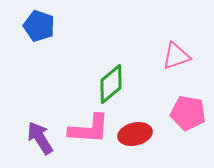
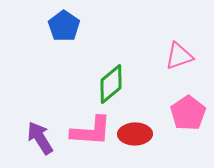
blue pentagon: moved 25 px right; rotated 16 degrees clockwise
pink triangle: moved 3 px right
pink pentagon: rotated 28 degrees clockwise
pink L-shape: moved 2 px right, 2 px down
red ellipse: rotated 12 degrees clockwise
